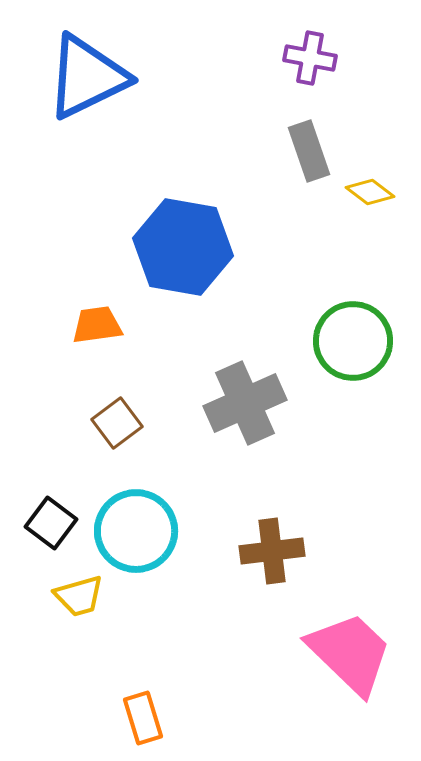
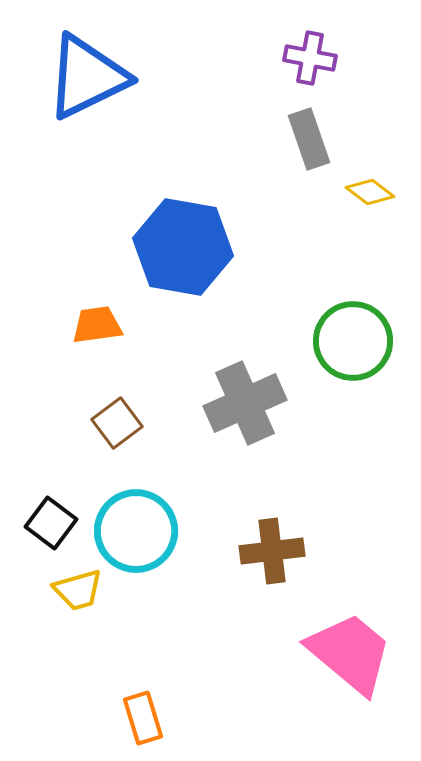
gray rectangle: moved 12 px up
yellow trapezoid: moved 1 px left, 6 px up
pink trapezoid: rotated 4 degrees counterclockwise
